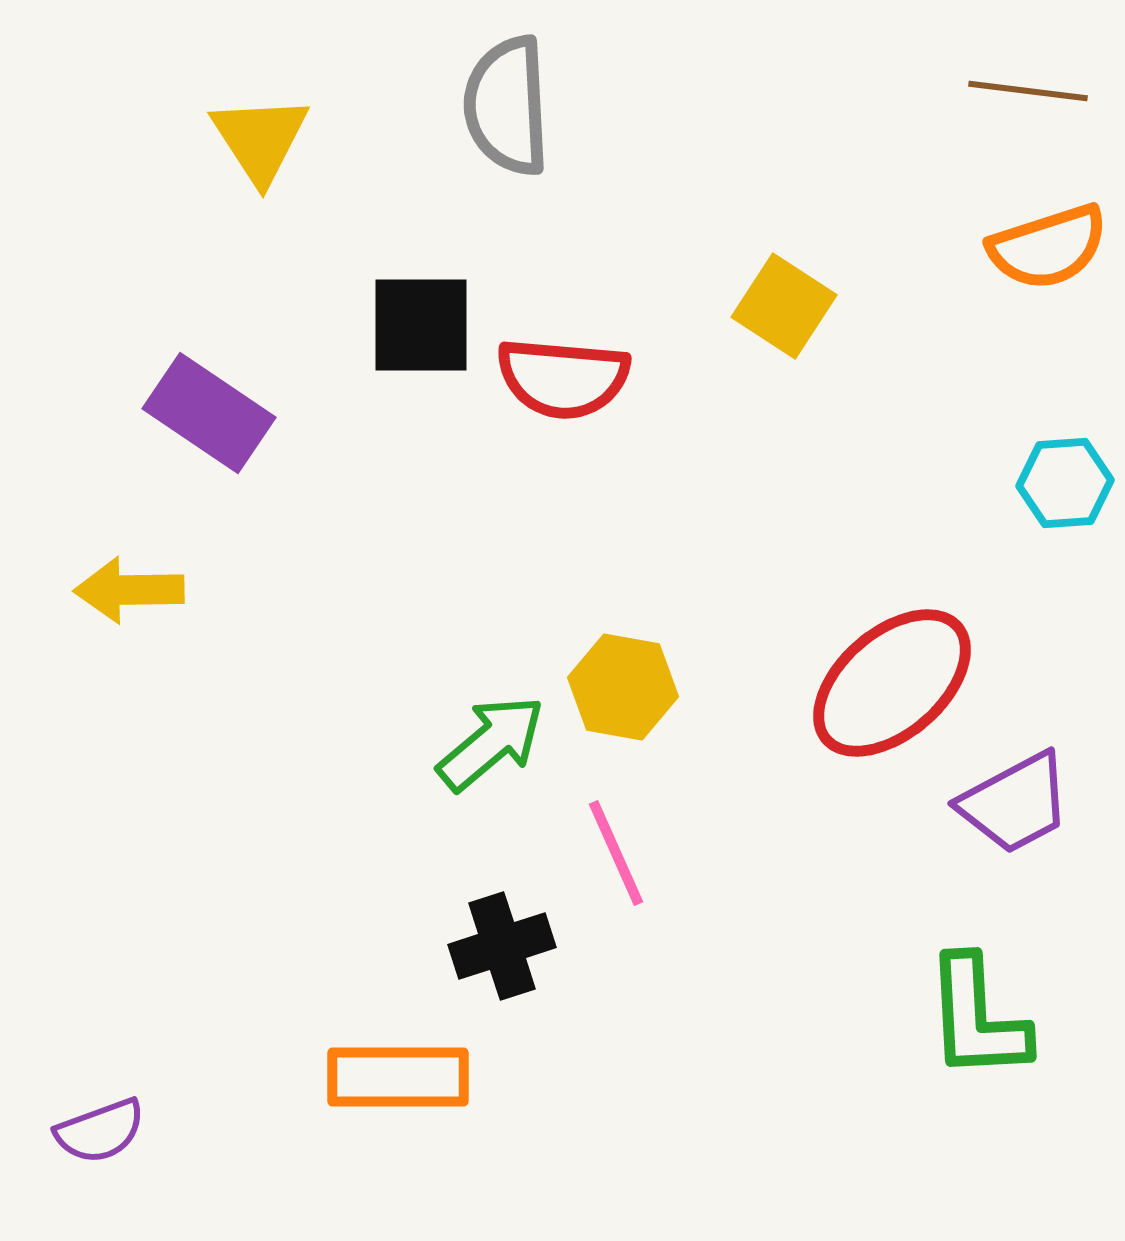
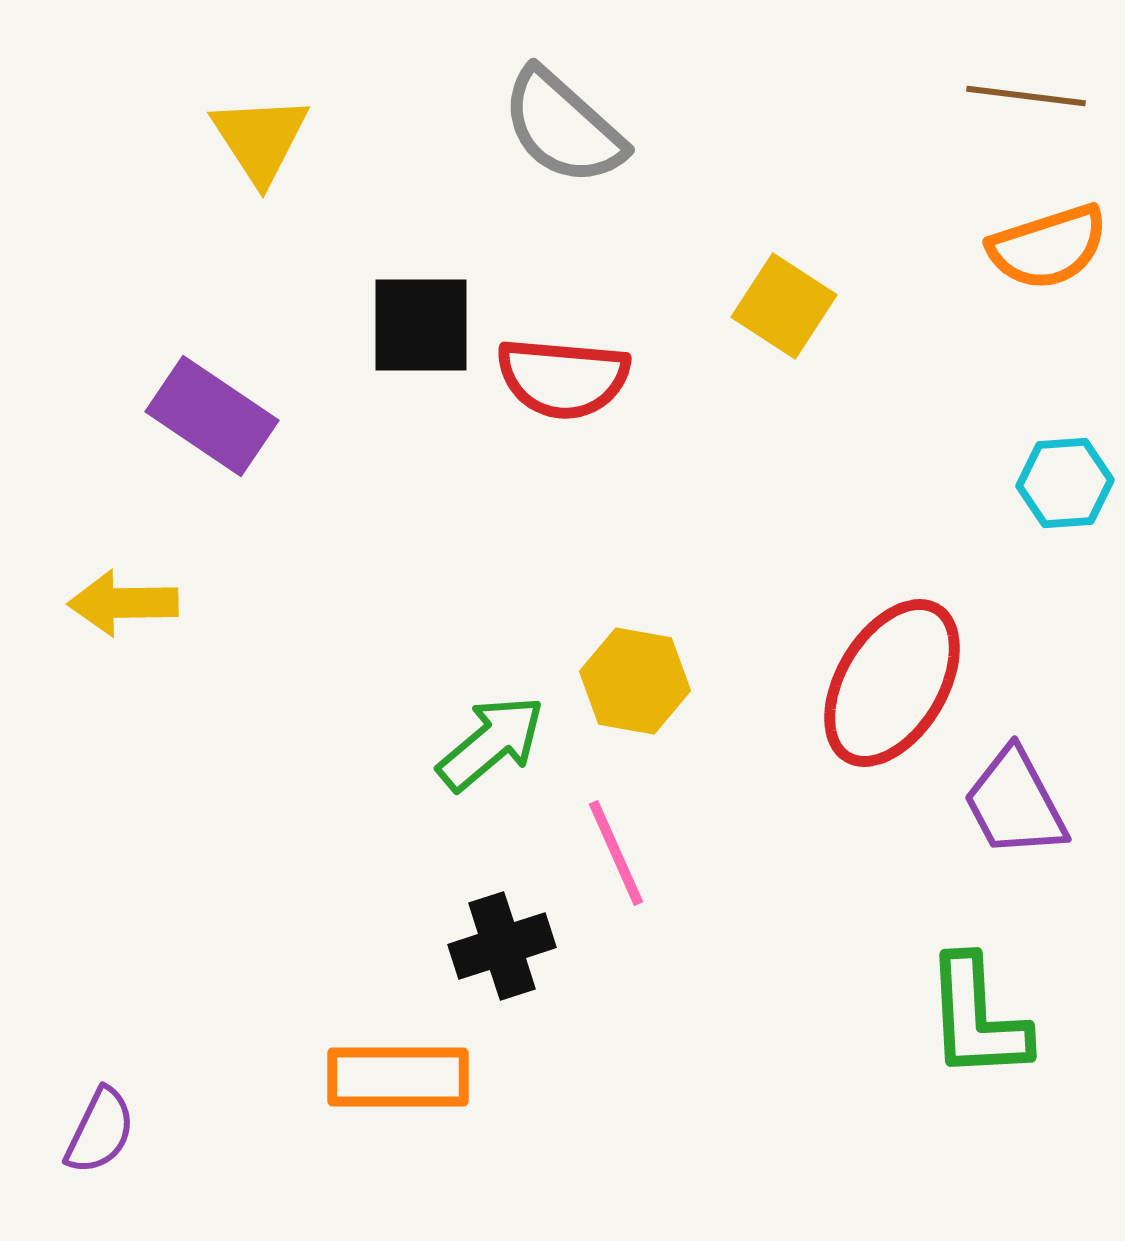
brown line: moved 2 px left, 5 px down
gray semicircle: moved 56 px right, 21 px down; rotated 45 degrees counterclockwise
purple rectangle: moved 3 px right, 3 px down
yellow arrow: moved 6 px left, 13 px down
red ellipse: rotated 18 degrees counterclockwise
yellow hexagon: moved 12 px right, 6 px up
purple trapezoid: rotated 90 degrees clockwise
purple semicircle: rotated 44 degrees counterclockwise
